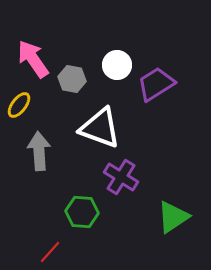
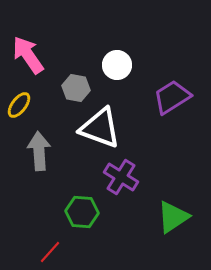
pink arrow: moved 5 px left, 4 px up
gray hexagon: moved 4 px right, 9 px down
purple trapezoid: moved 16 px right, 13 px down
